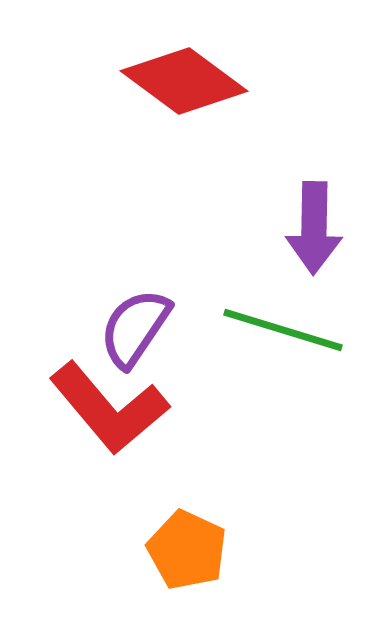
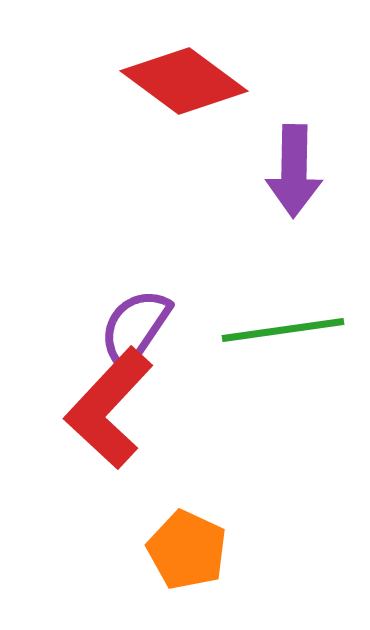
purple arrow: moved 20 px left, 57 px up
green line: rotated 25 degrees counterclockwise
red L-shape: rotated 83 degrees clockwise
